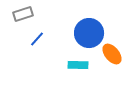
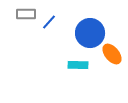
gray rectangle: moved 3 px right; rotated 18 degrees clockwise
blue circle: moved 1 px right
blue line: moved 12 px right, 17 px up
